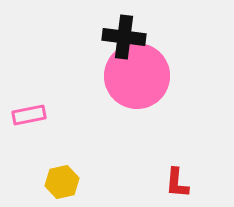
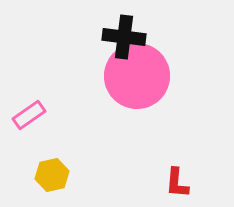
pink rectangle: rotated 24 degrees counterclockwise
yellow hexagon: moved 10 px left, 7 px up
